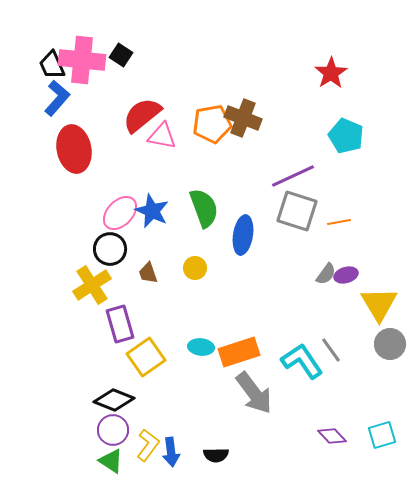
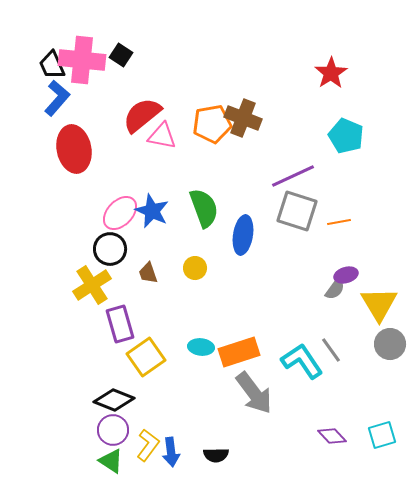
gray semicircle at (326, 274): moved 9 px right, 15 px down
